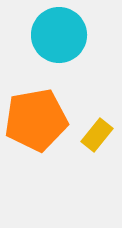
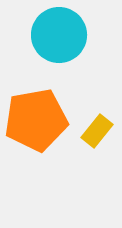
yellow rectangle: moved 4 px up
